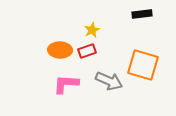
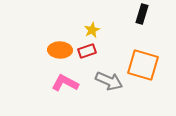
black rectangle: rotated 66 degrees counterclockwise
pink L-shape: moved 1 px left, 1 px up; rotated 24 degrees clockwise
